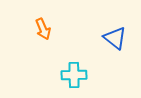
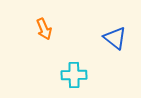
orange arrow: moved 1 px right
